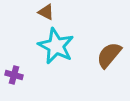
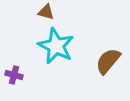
brown triangle: rotated 12 degrees counterclockwise
brown semicircle: moved 1 px left, 6 px down
